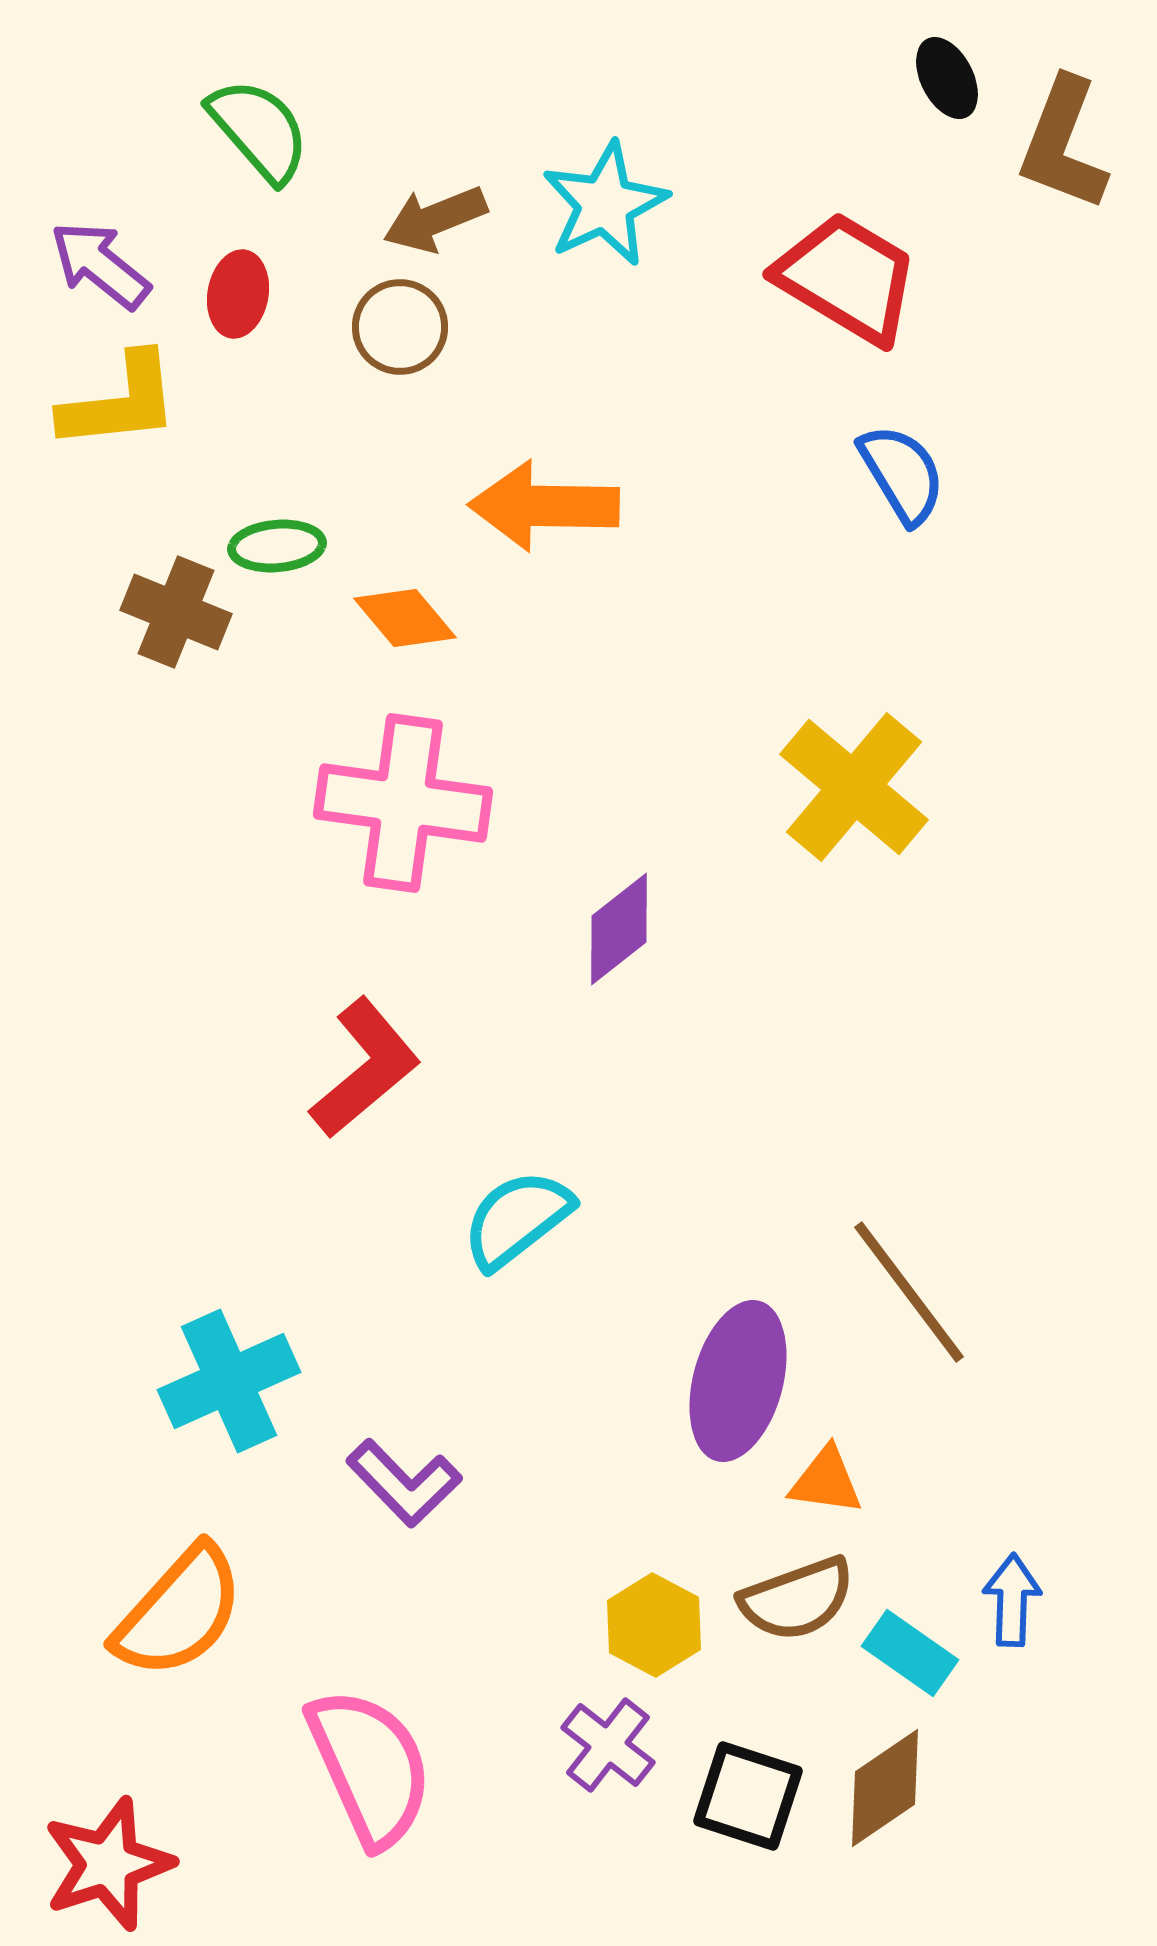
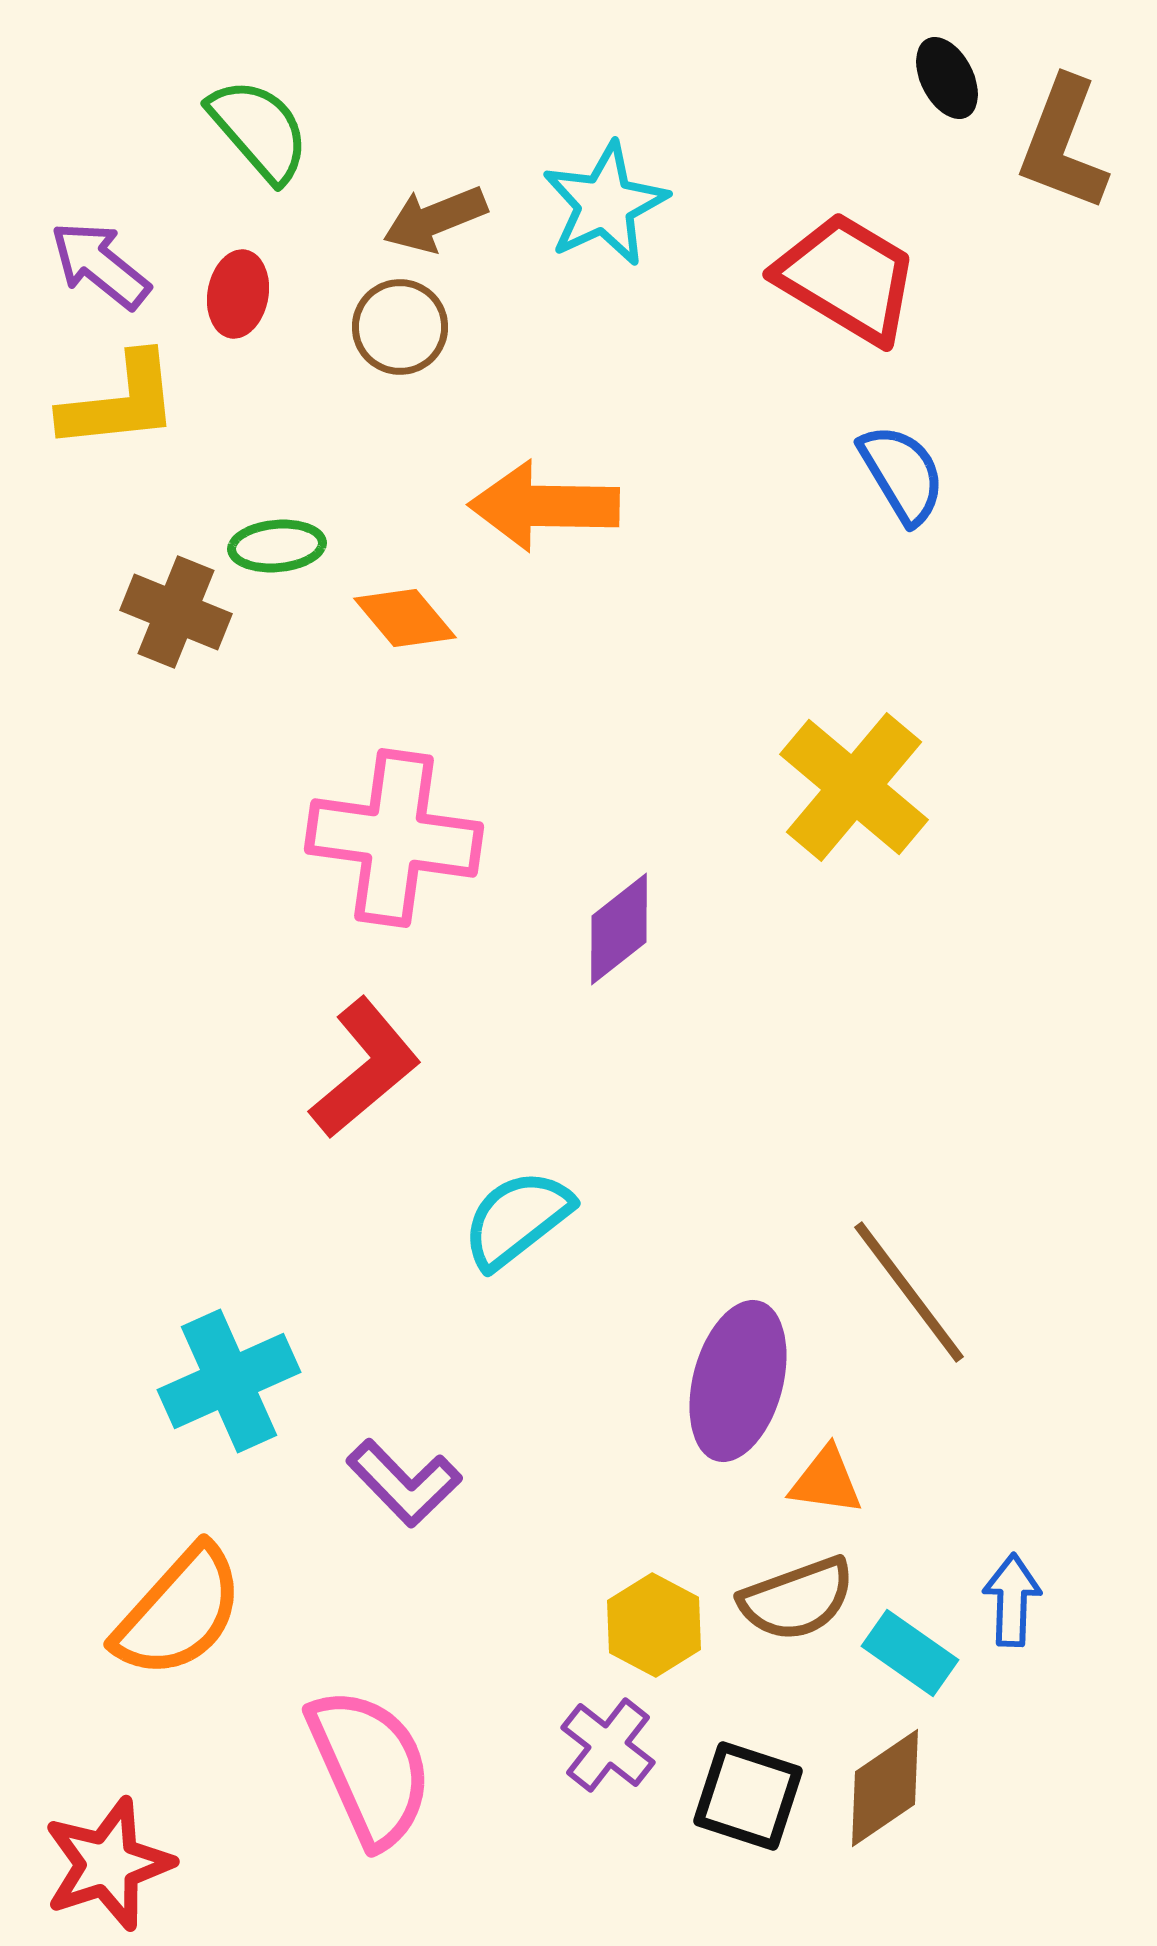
pink cross: moved 9 px left, 35 px down
